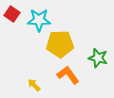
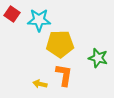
orange L-shape: moved 4 px left; rotated 45 degrees clockwise
yellow arrow: moved 6 px right, 1 px up; rotated 32 degrees counterclockwise
